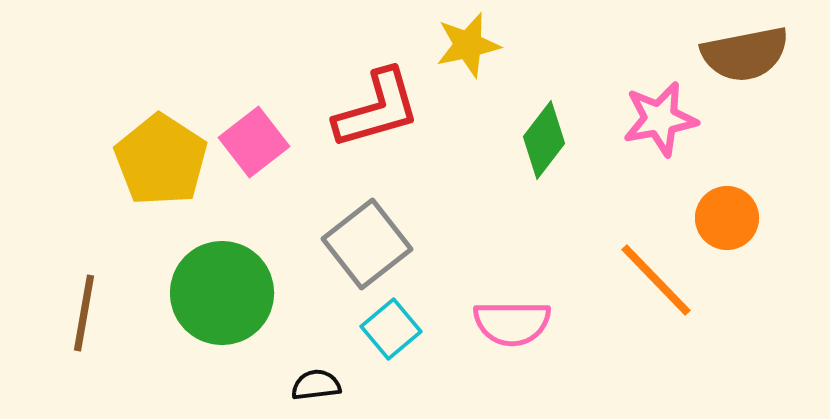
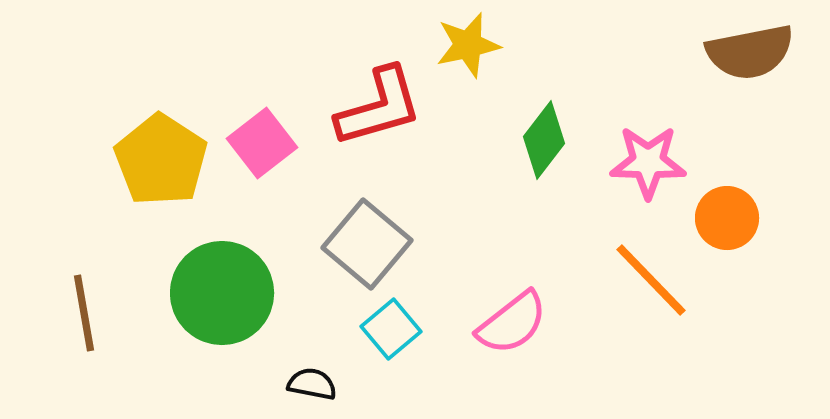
brown semicircle: moved 5 px right, 2 px up
red L-shape: moved 2 px right, 2 px up
pink star: moved 12 px left, 43 px down; rotated 12 degrees clockwise
pink square: moved 8 px right, 1 px down
gray square: rotated 12 degrees counterclockwise
orange line: moved 5 px left
brown line: rotated 20 degrees counterclockwise
pink semicircle: rotated 38 degrees counterclockwise
black semicircle: moved 4 px left, 1 px up; rotated 18 degrees clockwise
